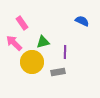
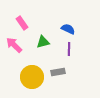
blue semicircle: moved 14 px left, 8 px down
pink arrow: moved 2 px down
purple line: moved 4 px right, 3 px up
yellow circle: moved 15 px down
